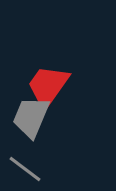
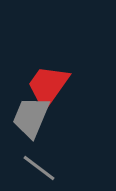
gray line: moved 14 px right, 1 px up
